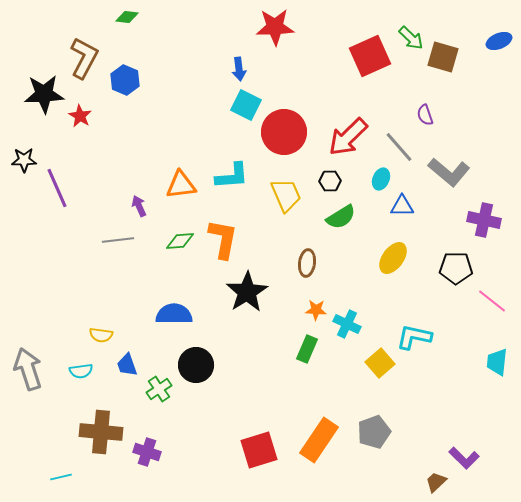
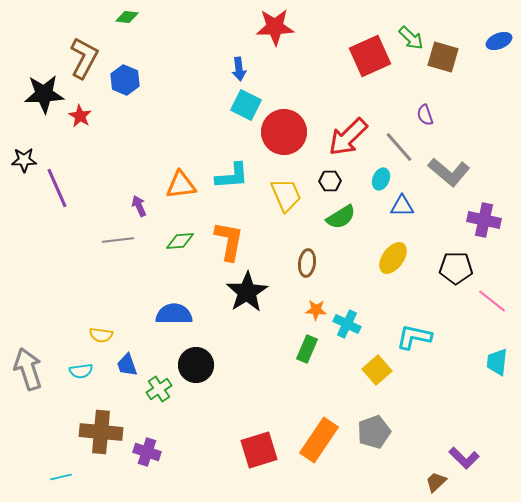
orange L-shape at (223, 239): moved 6 px right, 2 px down
yellow square at (380, 363): moved 3 px left, 7 px down
